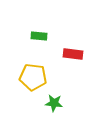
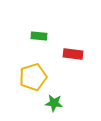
yellow pentagon: rotated 24 degrees counterclockwise
